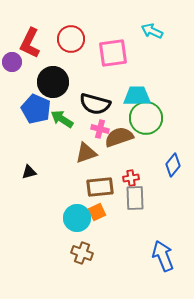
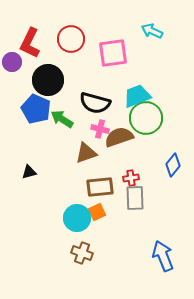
black circle: moved 5 px left, 2 px up
cyan trapezoid: rotated 20 degrees counterclockwise
black semicircle: moved 1 px up
